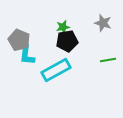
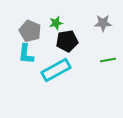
gray star: rotated 18 degrees counterclockwise
green star: moved 7 px left, 4 px up
gray pentagon: moved 11 px right, 9 px up
cyan L-shape: moved 1 px left, 1 px up
